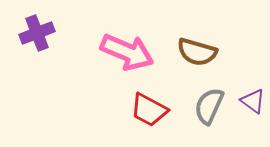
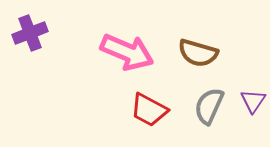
purple cross: moved 7 px left
brown semicircle: moved 1 px right, 1 px down
purple triangle: rotated 28 degrees clockwise
